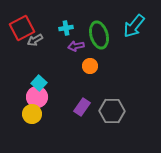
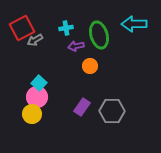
cyan arrow: moved 2 px up; rotated 50 degrees clockwise
